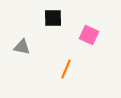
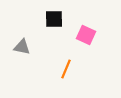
black square: moved 1 px right, 1 px down
pink square: moved 3 px left
